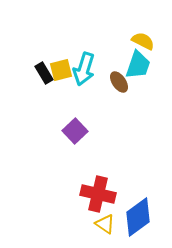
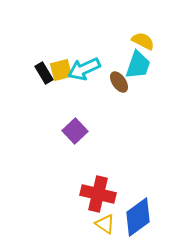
cyan arrow: rotated 48 degrees clockwise
